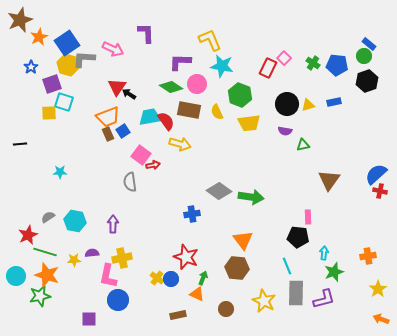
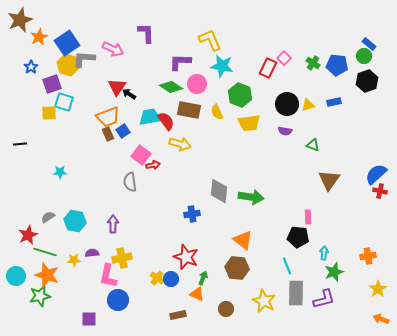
green triangle at (303, 145): moved 10 px right; rotated 32 degrees clockwise
gray diamond at (219, 191): rotated 60 degrees clockwise
orange triangle at (243, 240): rotated 15 degrees counterclockwise
